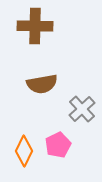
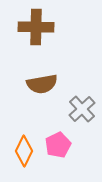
brown cross: moved 1 px right, 1 px down
